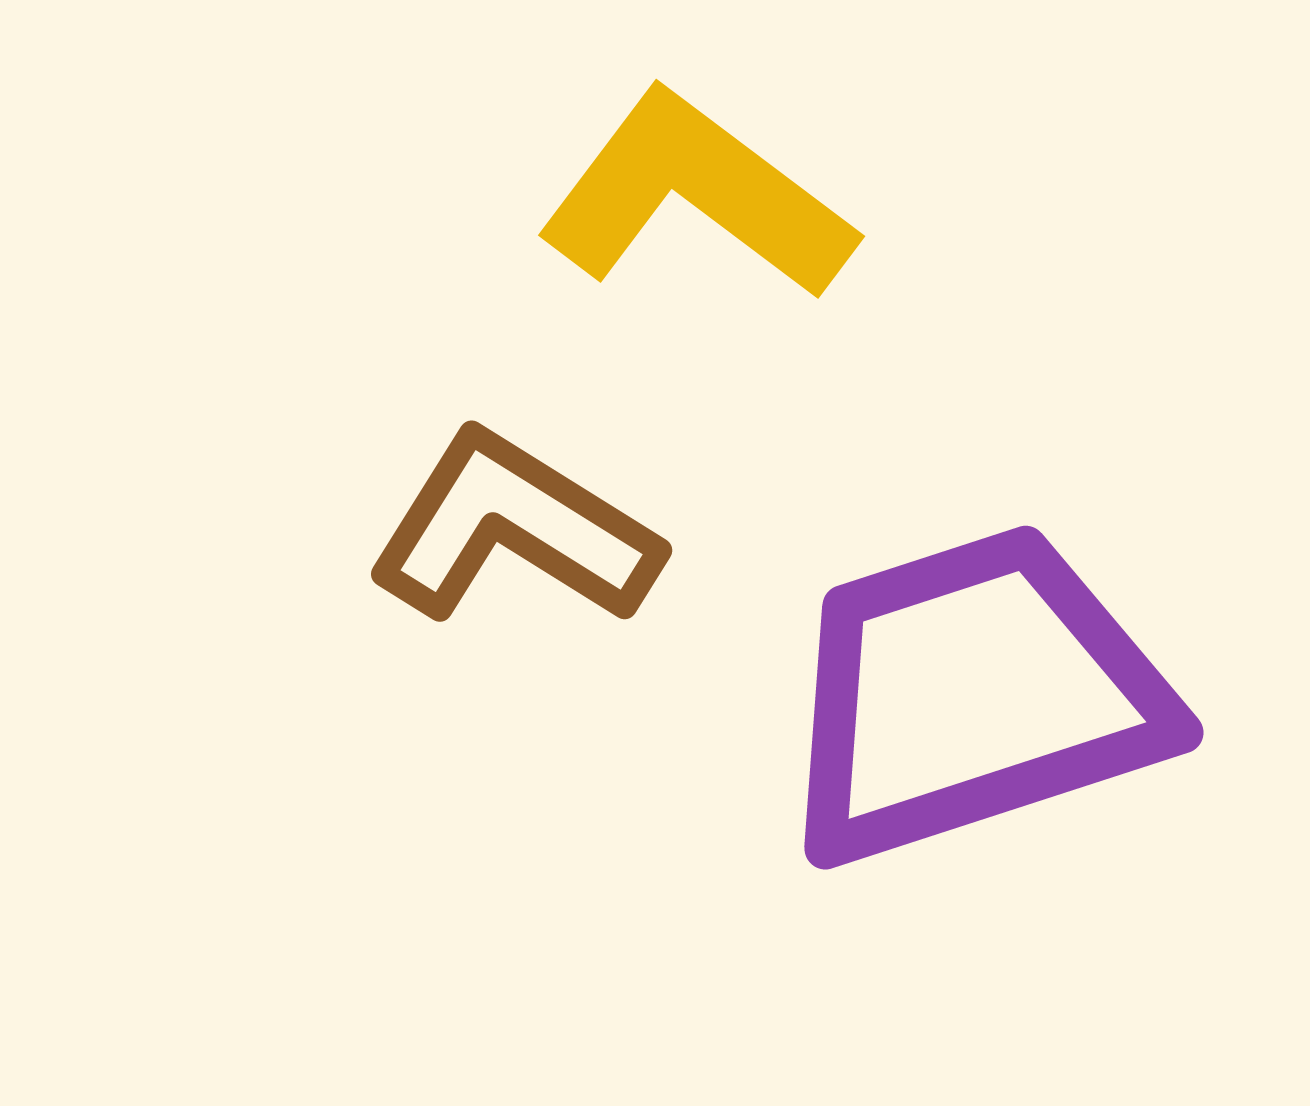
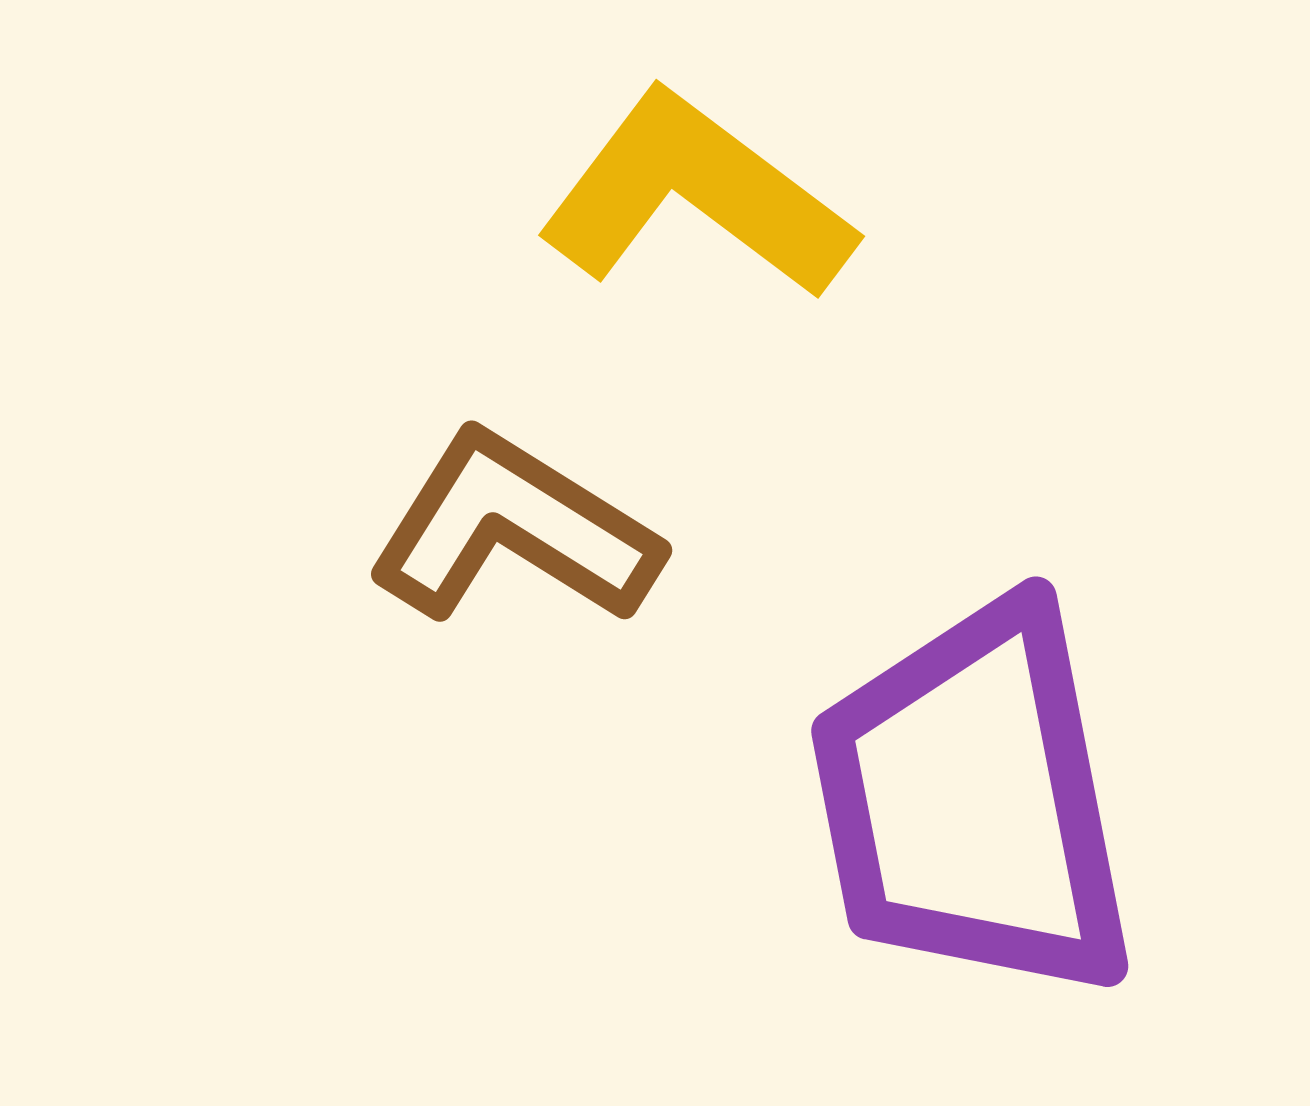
purple trapezoid: moved 106 px down; rotated 83 degrees counterclockwise
